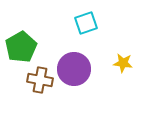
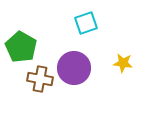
green pentagon: rotated 12 degrees counterclockwise
purple circle: moved 1 px up
brown cross: moved 1 px up
